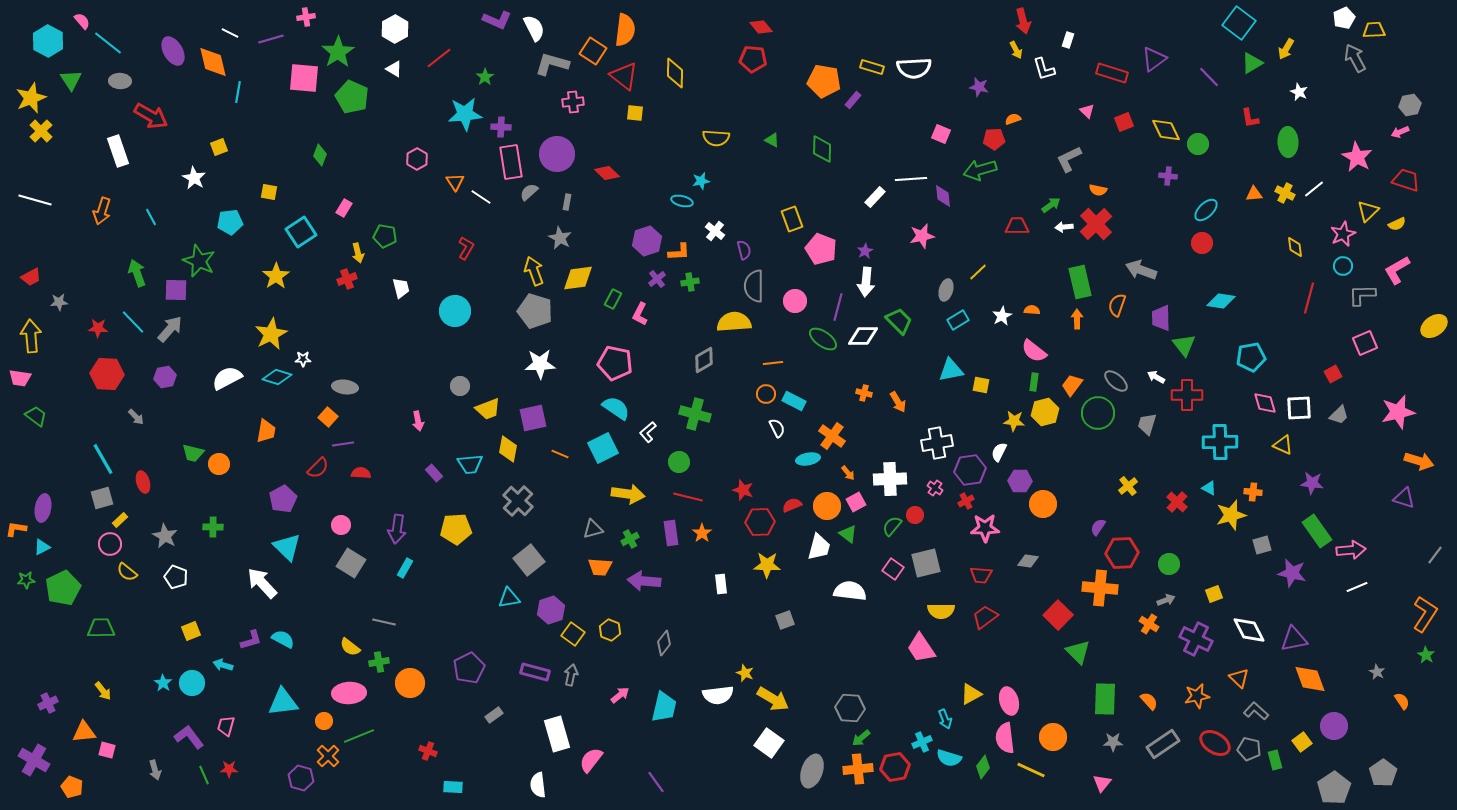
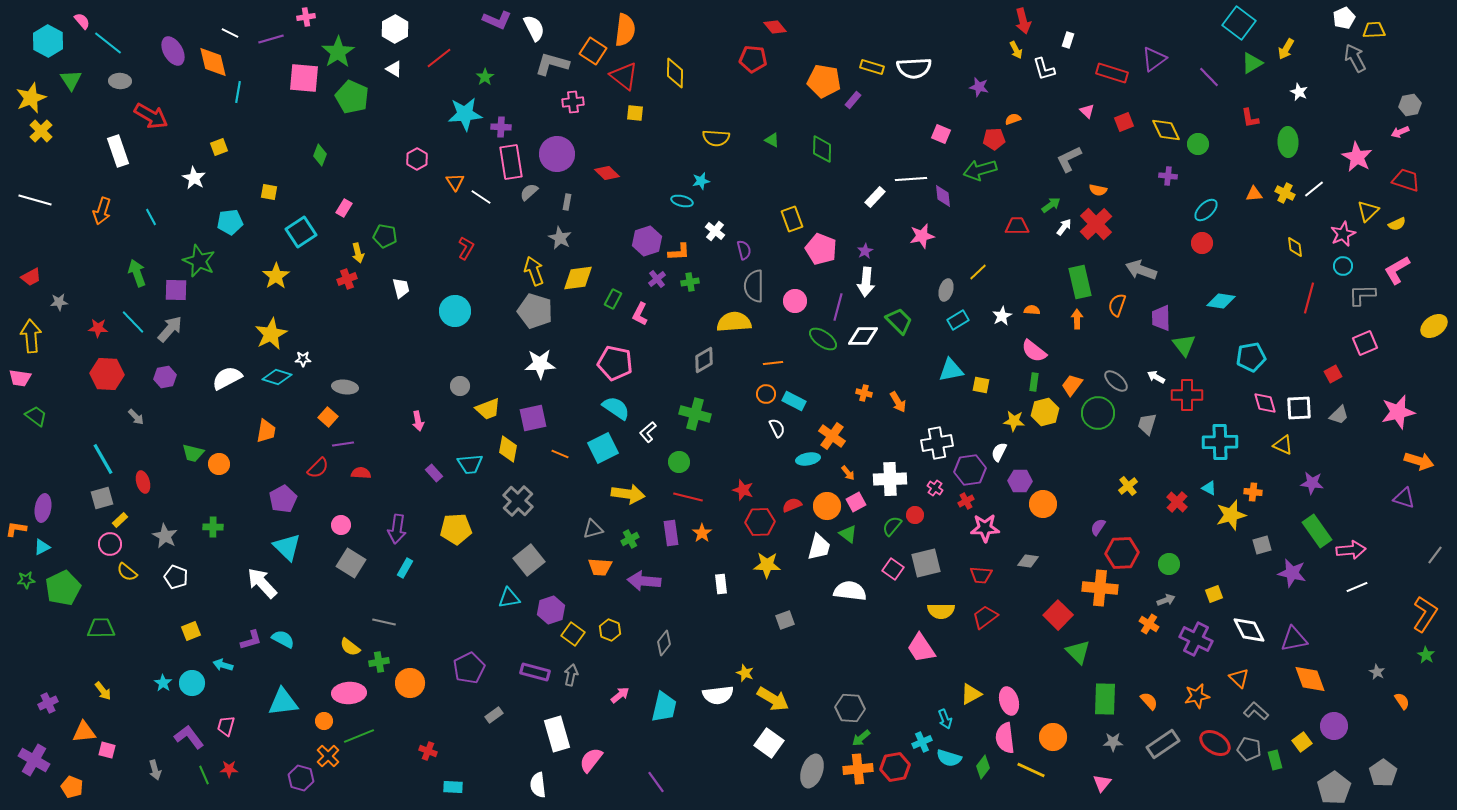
red diamond at (761, 27): moved 14 px right
white arrow at (1064, 227): rotated 132 degrees clockwise
